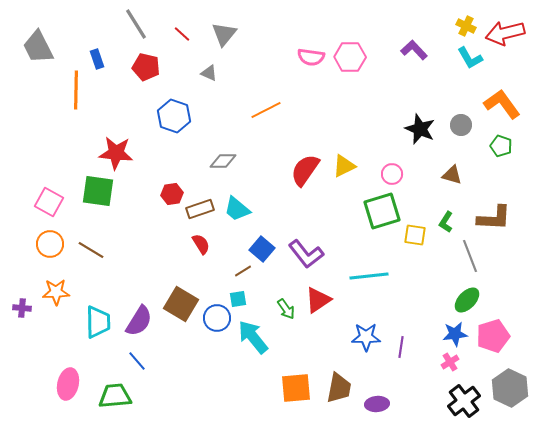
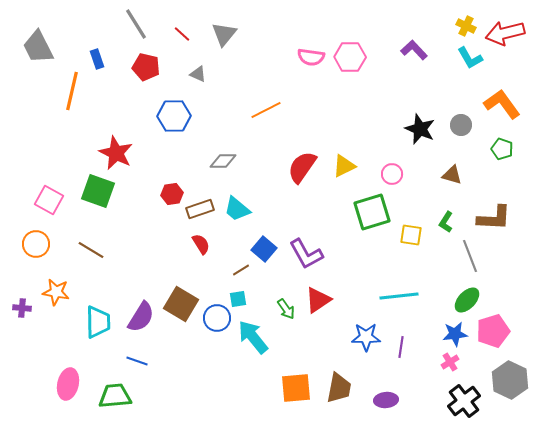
gray triangle at (209, 73): moved 11 px left, 1 px down
orange line at (76, 90): moved 4 px left, 1 px down; rotated 12 degrees clockwise
blue hexagon at (174, 116): rotated 20 degrees counterclockwise
green pentagon at (501, 146): moved 1 px right, 3 px down
red star at (116, 153): rotated 20 degrees clockwise
red semicircle at (305, 170): moved 3 px left, 3 px up
green square at (98, 191): rotated 12 degrees clockwise
pink square at (49, 202): moved 2 px up
green square at (382, 211): moved 10 px left, 1 px down
yellow square at (415, 235): moved 4 px left
orange circle at (50, 244): moved 14 px left
blue square at (262, 249): moved 2 px right
purple L-shape at (306, 254): rotated 9 degrees clockwise
brown line at (243, 271): moved 2 px left, 1 px up
cyan line at (369, 276): moved 30 px right, 20 px down
orange star at (56, 292): rotated 12 degrees clockwise
purple semicircle at (139, 321): moved 2 px right, 4 px up
pink pentagon at (493, 336): moved 5 px up
blue line at (137, 361): rotated 30 degrees counterclockwise
gray hexagon at (510, 388): moved 8 px up
purple ellipse at (377, 404): moved 9 px right, 4 px up
